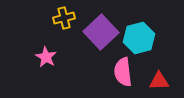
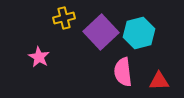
cyan hexagon: moved 5 px up
pink star: moved 7 px left
